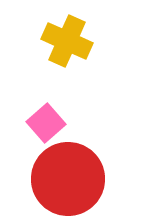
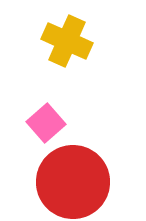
red circle: moved 5 px right, 3 px down
